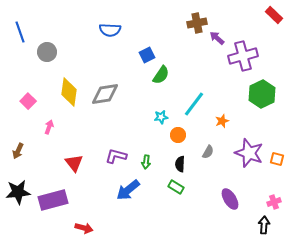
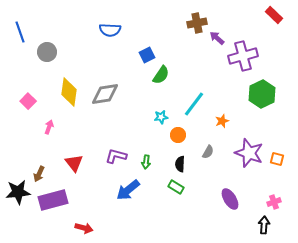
brown arrow: moved 21 px right, 23 px down
